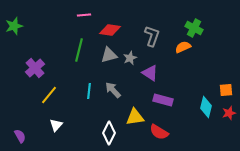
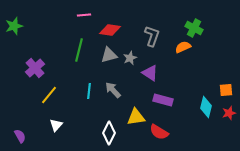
yellow triangle: moved 1 px right
